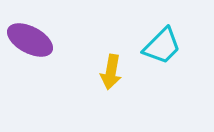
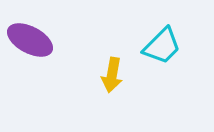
yellow arrow: moved 1 px right, 3 px down
